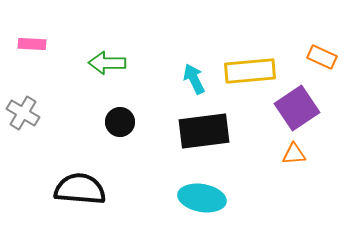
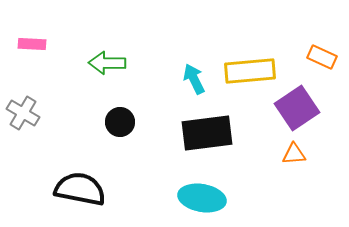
black rectangle: moved 3 px right, 2 px down
black semicircle: rotated 6 degrees clockwise
